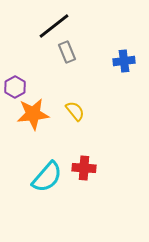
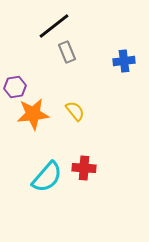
purple hexagon: rotated 20 degrees clockwise
